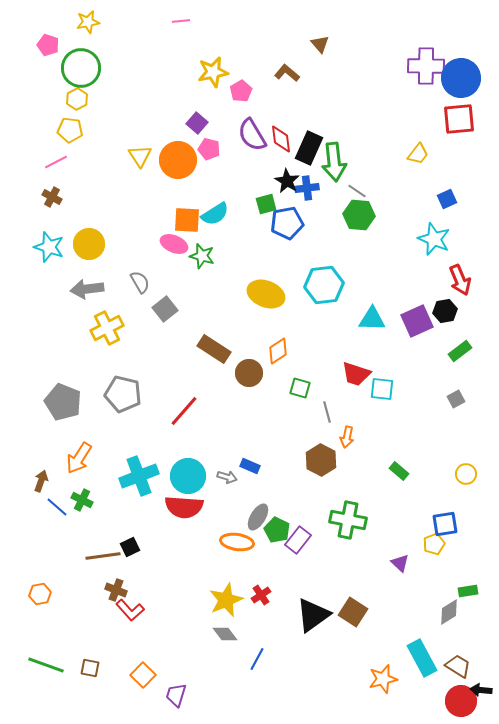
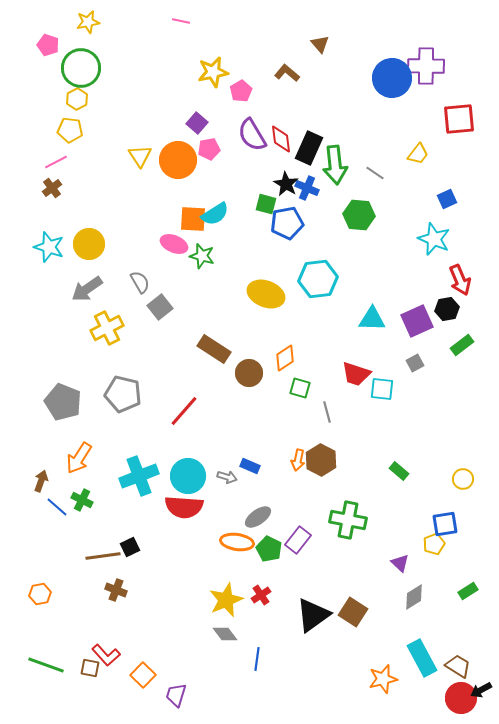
pink line at (181, 21): rotated 18 degrees clockwise
blue circle at (461, 78): moved 69 px left
pink pentagon at (209, 149): rotated 25 degrees counterclockwise
green arrow at (334, 162): moved 1 px right, 3 px down
black star at (287, 181): moved 1 px left, 3 px down
blue cross at (307, 188): rotated 30 degrees clockwise
gray line at (357, 191): moved 18 px right, 18 px up
brown cross at (52, 197): moved 9 px up; rotated 24 degrees clockwise
green square at (266, 204): rotated 30 degrees clockwise
orange square at (187, 220): moved 6 px right, 1 px up
cyan hexagon at (324, 285): moved 6 px left, 6 px up
gray arrow at (87, 289): rotated 28 degrees counterclockwise
gray square at (165, 309): moved 5 px left, 2 px up
black hexagon at (445, 311): moved 2 px right, 2 px up
orange diamond at (278, 351): moved 7 px right, 7 px down
green rectangle at (460, 351): moved 2 px right, 6 px up
gray square at (456, 399): moved 41 px left, 36 px up
orange arrow at (347, 437): moved 49 px left, 23 px down
yellow circle at (466, 474): moved 3 px left, 5 px down
gray ellipse at (258, 517): rotated 24 degrees clockwise
green pentagon at (277, 530): moved 8 px left, 19 px down
green rectangle at (468, 591): rotated 24 degrees counterclockwise
red L-shape at (130, 610): moved 24 px left, 45 px down
gray diamond at (449, 612): moved 35 px left, 15 px up
blue line at (257, 659): rotated 20 degrees counterclockwise
black arrow at (481, 690): rotated 35 degrees counterclockwise
red circle at (461, 701): moved 3 px up
